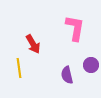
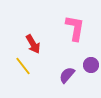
yellow line: moved 4 px right, 2 px up; rotated 30 degrees counterclockwise
purple semicircle: rotated 54 degrees clockwise
